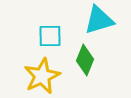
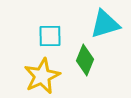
cyan triangle: moved 6 px right, 4 px down
